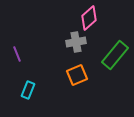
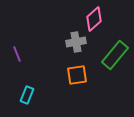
pink diamond: moved 5 px right, 1 px down
orange square: rotated 15 degrees clockwise
cyan rectangle: moved 1 px left, 5 px down
